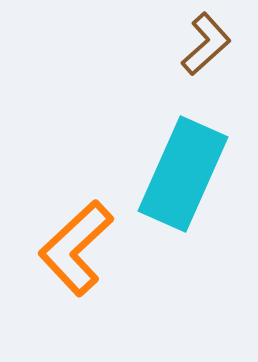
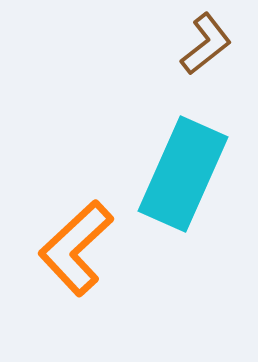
brown L-shape: rotated 4 degrees clockwise
